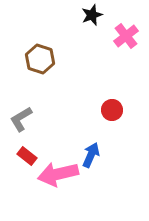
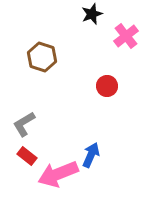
black star: moved 1 px up
brown hexagon: moved 2 px right, 2 px up
red circle: moved 5 px left, 24 px up
gray L-shape: moved 3 px right, 5 px down
pink arrow: rotated 9 degrees counterclockwise
